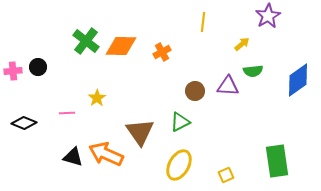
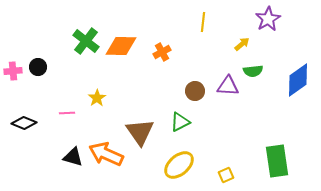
purple star: moved 3 px down
yellow ellipse: rotated 20 degrees clockwise
